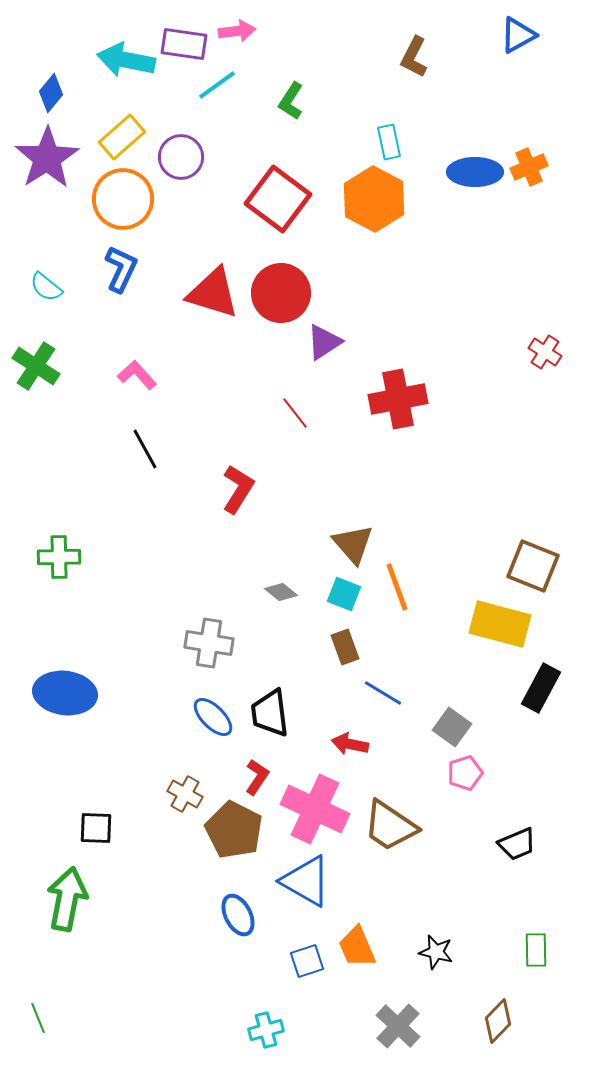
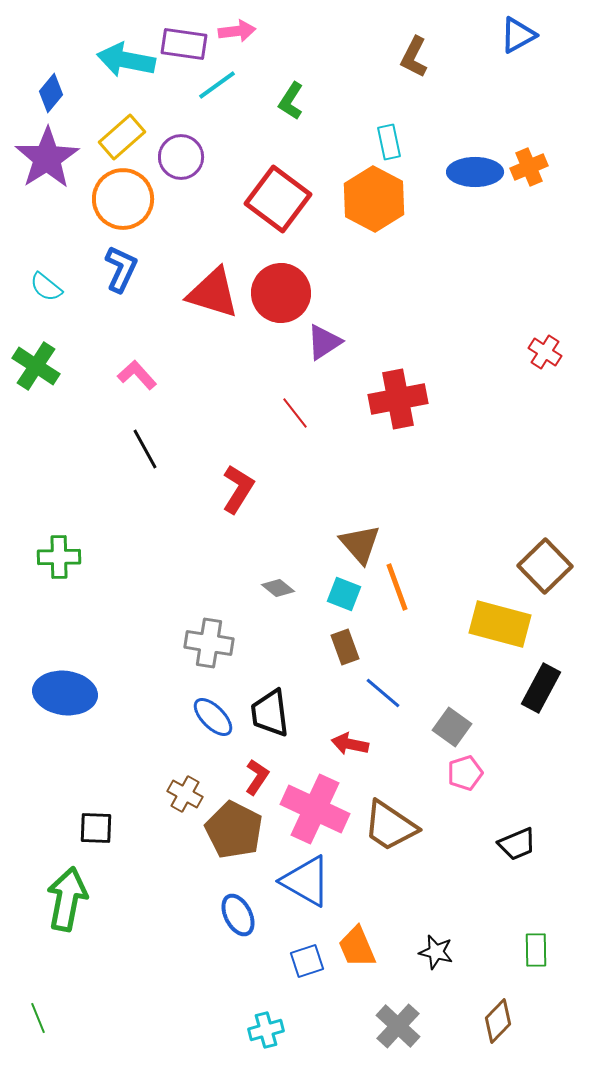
brown triangle at (353, 544): moved 7 px right
brown square at (533, 566): moved 12 px right; rotated 24 degrees clockwise
gray diamond at (281, 592): moved 3 px left, 4 px up
blue line at (383, 693): rotated 9 degrees clockwise
